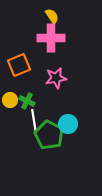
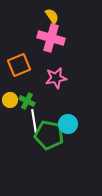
pink cross: rotated 16 degrees clockwise
green pentagon: rotated 16 degrees counterclockwise
